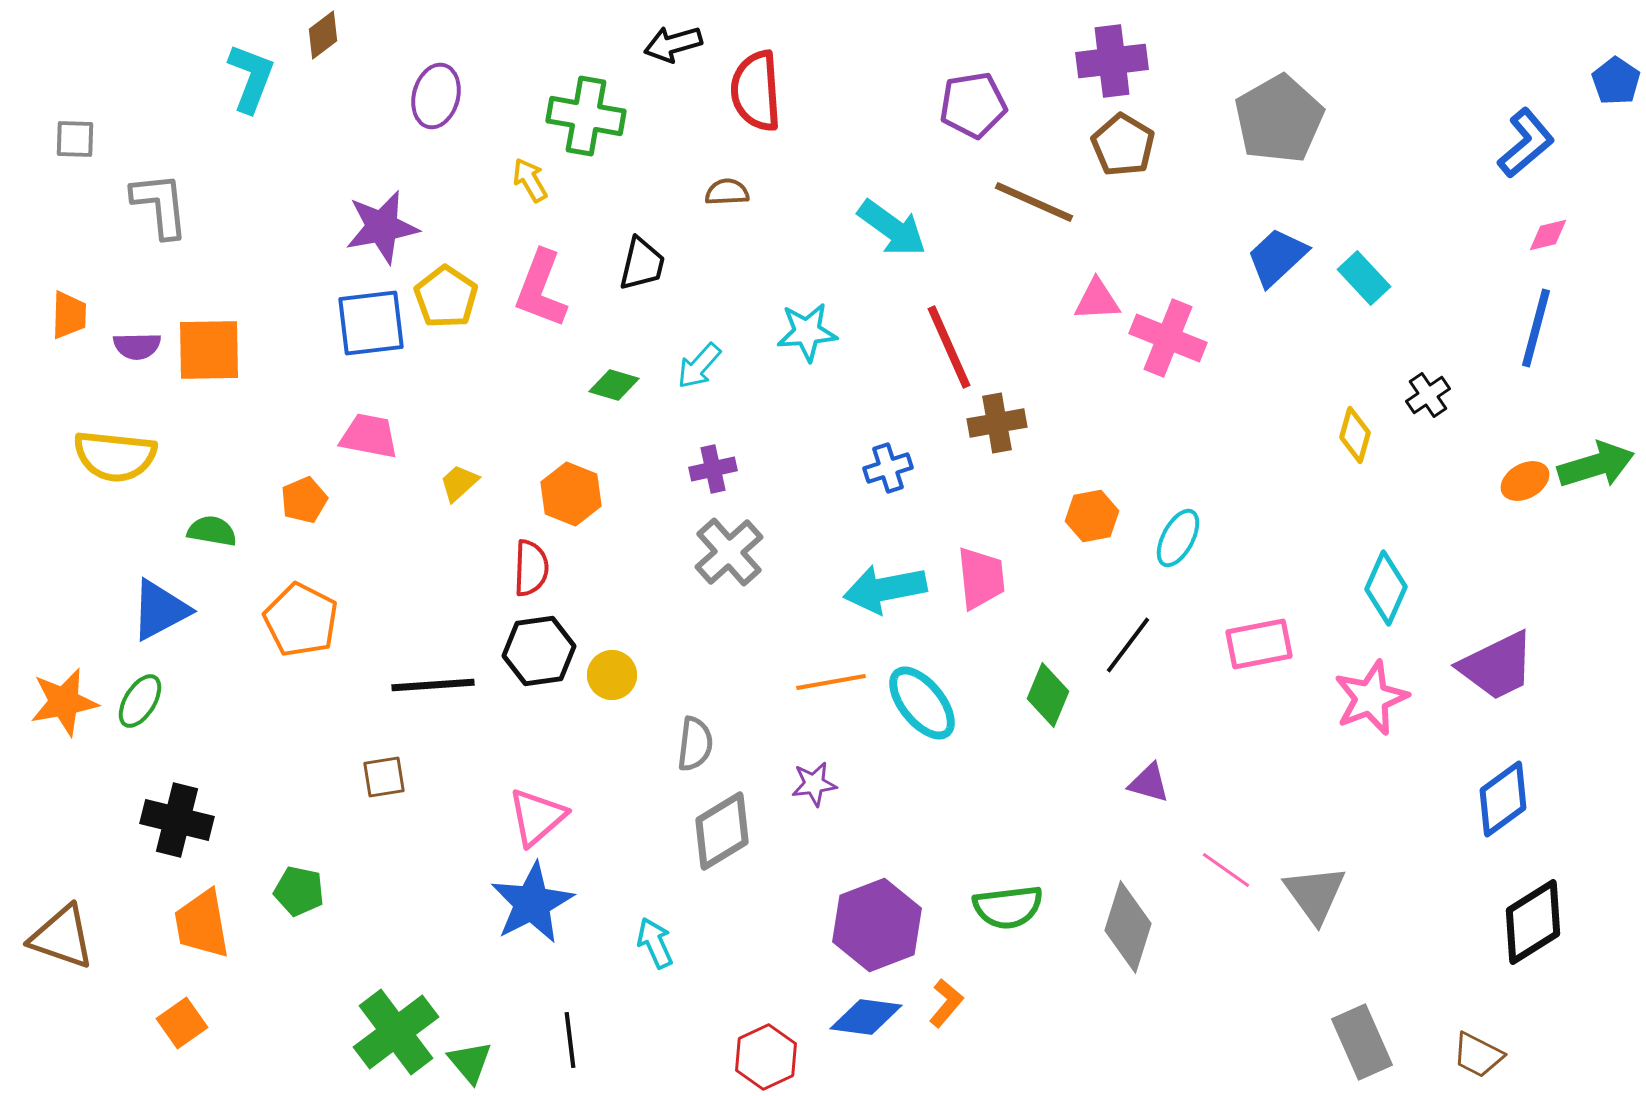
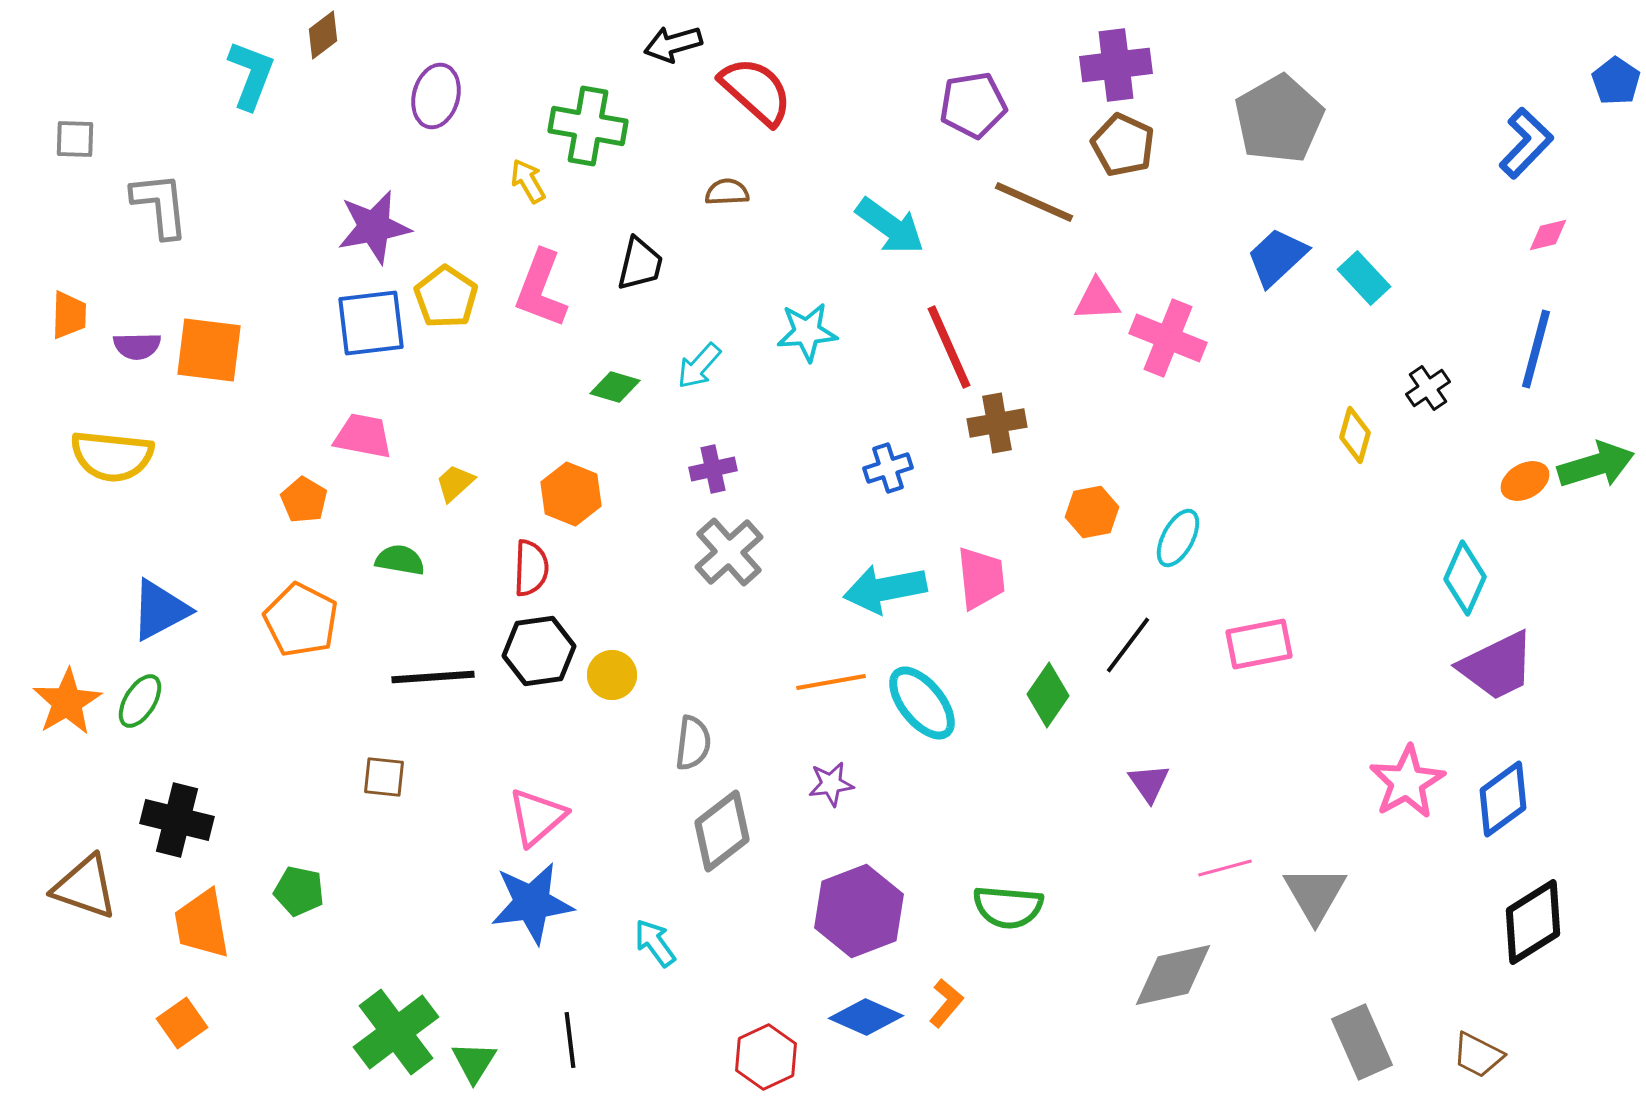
purple cross at (1112, 61): moved 4 px right, 4 px down
cyan L-shape at (251, 78): moved 3 px up
red semicircle at (756, 91): rotated 136 degrees clockwise
green cross at (586, 116): moved 2 px right, 10 px down
blue L-shape at (1526, 143): rotated 6 degrees counterclockwise
brown pentagon at (1123, 145): rotated 6 degrees counterclockwise
yellow arrow at (530, 180): moved 2 px left, 1 px down
purple star at (382, 227): moved 8 px left
cyan arrow at (892, 228): moved 2 px left, 2 px up
black trapezoid at (642, 264): moved 2 px left
blue line at (1536, 328): moved 21 px down
orange square at (209, 350): rotated 8 degrees clockwise
green diamond at (614, 385): moved 1 px right, 2 px down
black cross at (1428, 395): moved 7 px up
pink trapezoid at (369, 436): moved 6 px left
yellow semicircle at (115, 456): moved 3 px left
yellow trapezoid at (459, 483): moved 4 px left
orange pentagon at (304, 500): rotated 18 degrees counterclockwise
orange hexagon at (1092, 516): moved 4 px up
green semicircle at (212, 531): moved 188 px right, 29 px down
cyan diamond at (1386, 588): moved 79 px right, 10 px up
black line at (433, 685): moved 8 px up
green diamond at (1048, 695): rotated 12 degrees clockwise
pink star at (1371, 698): moved 36 px right, 84 px down; rotated 8 degrees counterclockwise
orange star at (64, 702): moved 3 px right; rotated 20 degrees counterclockwise
gray semicircle at (695, 744): moved 2 px left, 1 px up
brown square at (384, 777): rotated 15 degrees clockwise
purple triangle at (1149, 783): rotated 39 degrees clockwise
purple star at (814, 784): moved 17 px right
gray diamond at (722, 831): rotated 6 degrees counterclockwise
pink line at (1226, 870): moved 1 px left, 2 px up; rotated 50 degrees counterclockwise
gray triangle at (1315, 894): rotated 6 degrees clockwise
blue star at (532, 903): rotated 20 degrees clockwise
green semicircle at (1008, 907): rotated 12 degrees clockwise
purple hexagon at (877, 925): moved 18 px left, 14 px up
gray diamond at (1128, 927): moved 45 px right, 48 px down; rotated 60 degrees clockwise
brown triangle at (62, 937): moved 23 px right, 50 px up
cyan arrow at (655, 943): rotated 12 degrees counterclockwise
blue diamond at (866, 1017): rotated 16 degrees clockwise
green triangle at (470, 1062): moved 4 px right; rotated 12 degrees clockwise
